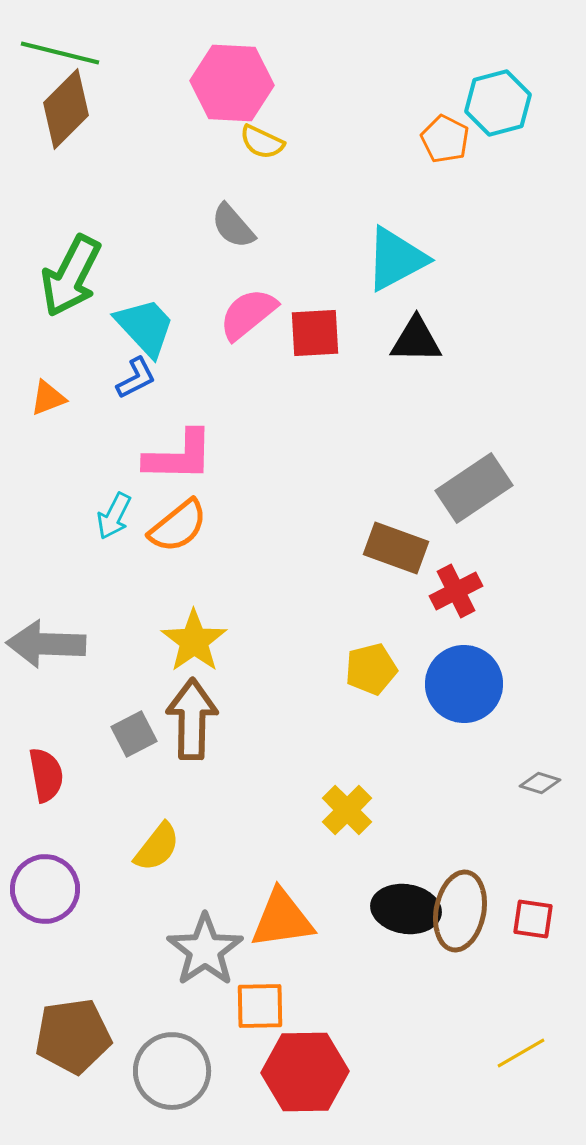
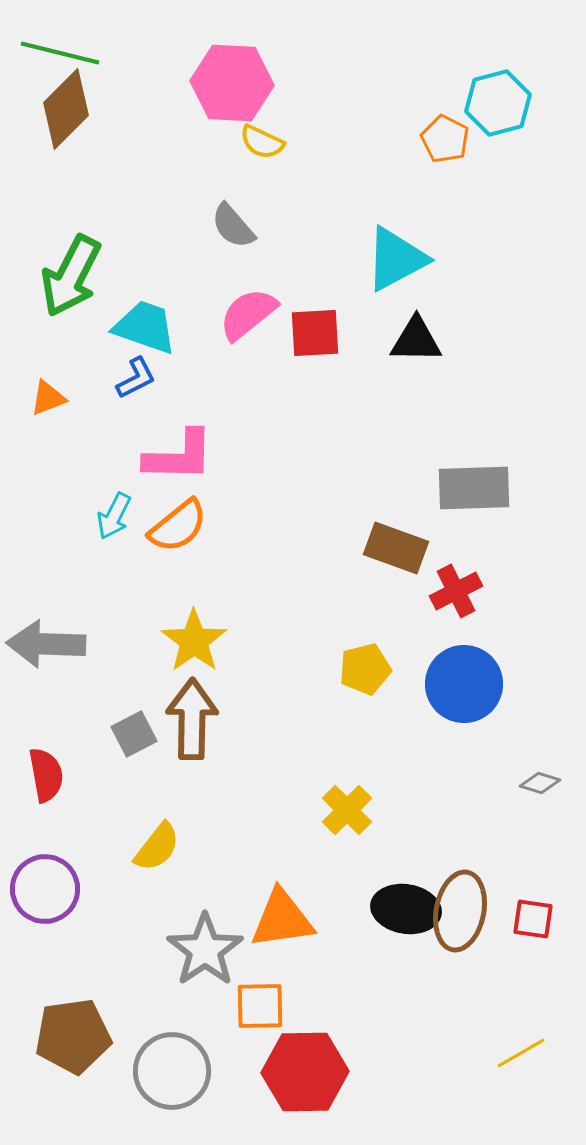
cyan trapezoid at (145, 327): rotated 28 degrees counterclockwise
gray rectangle at (474, 488): rotated 32 degrees clockwise
yellow pentagon at (371, 669): moved 6 px left
